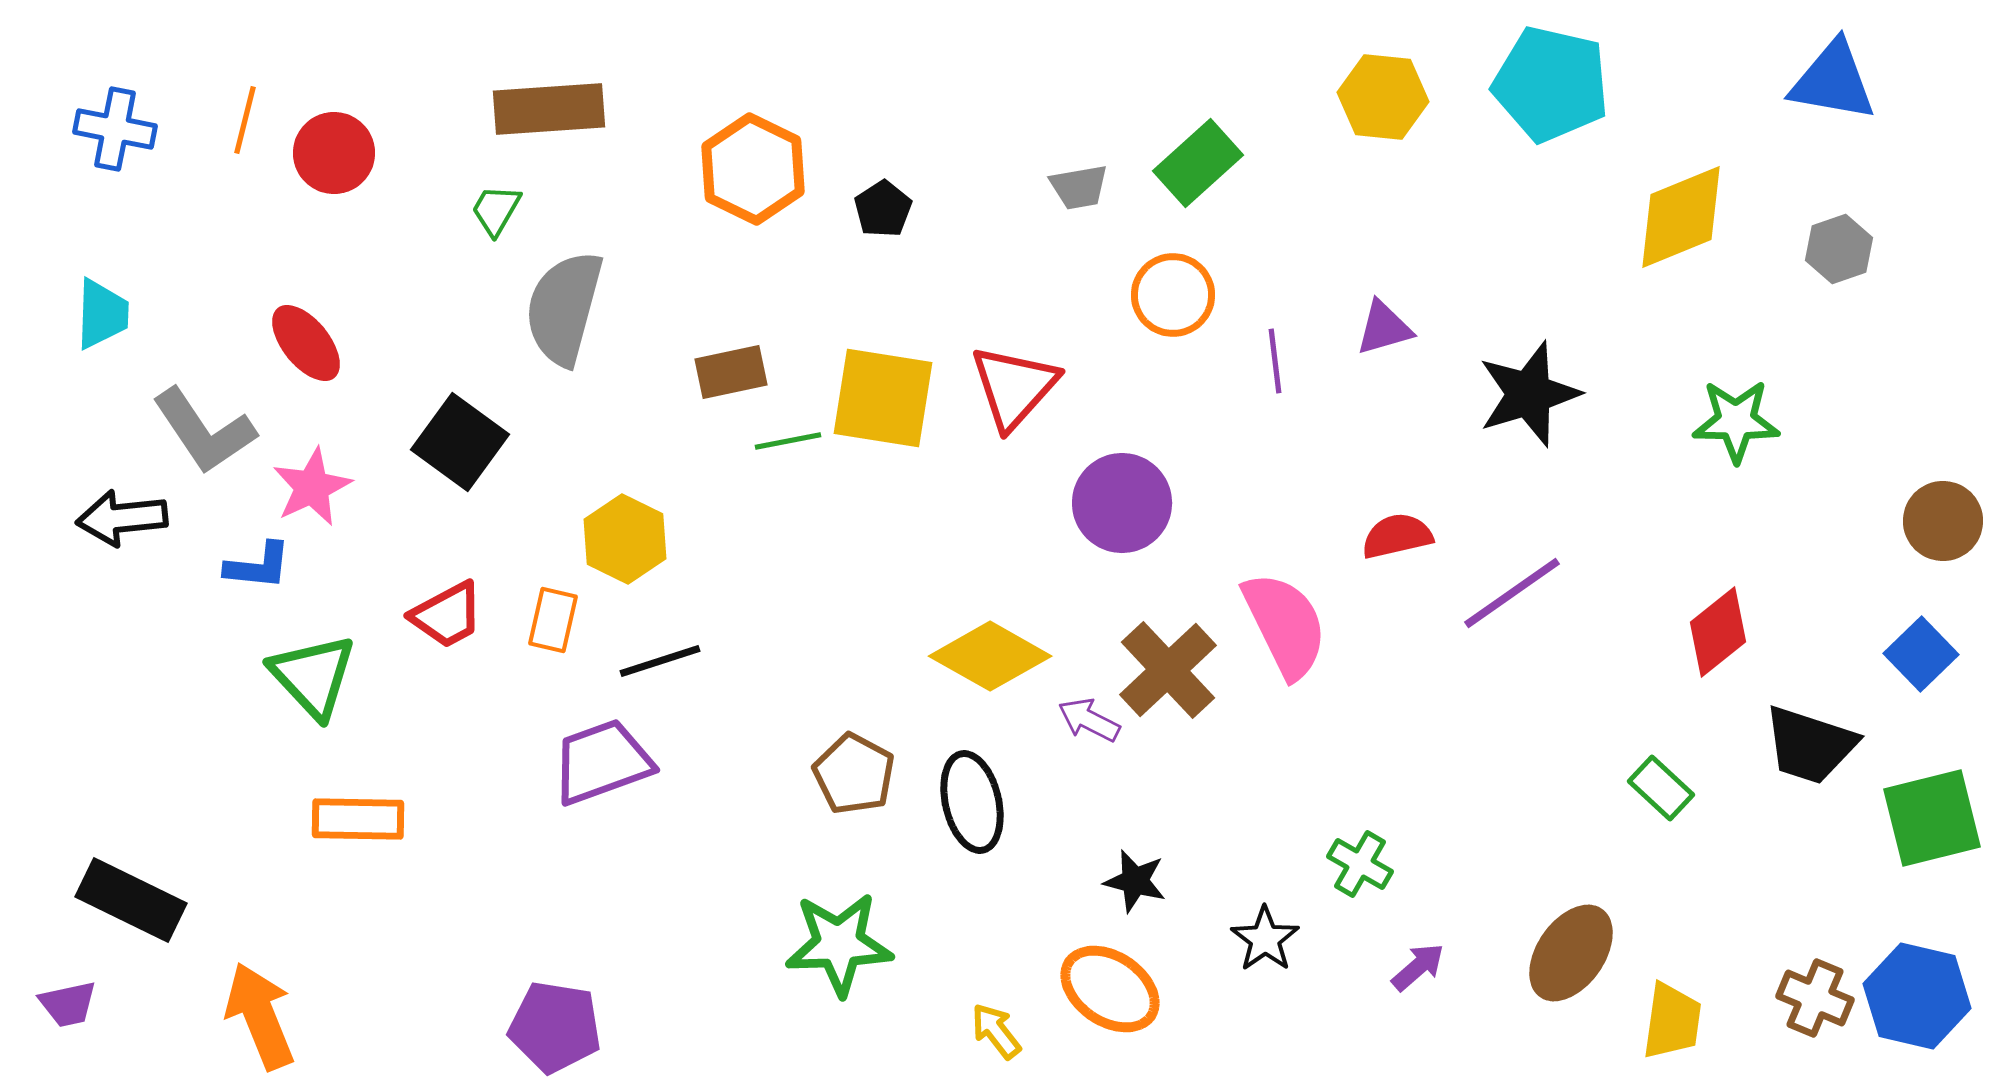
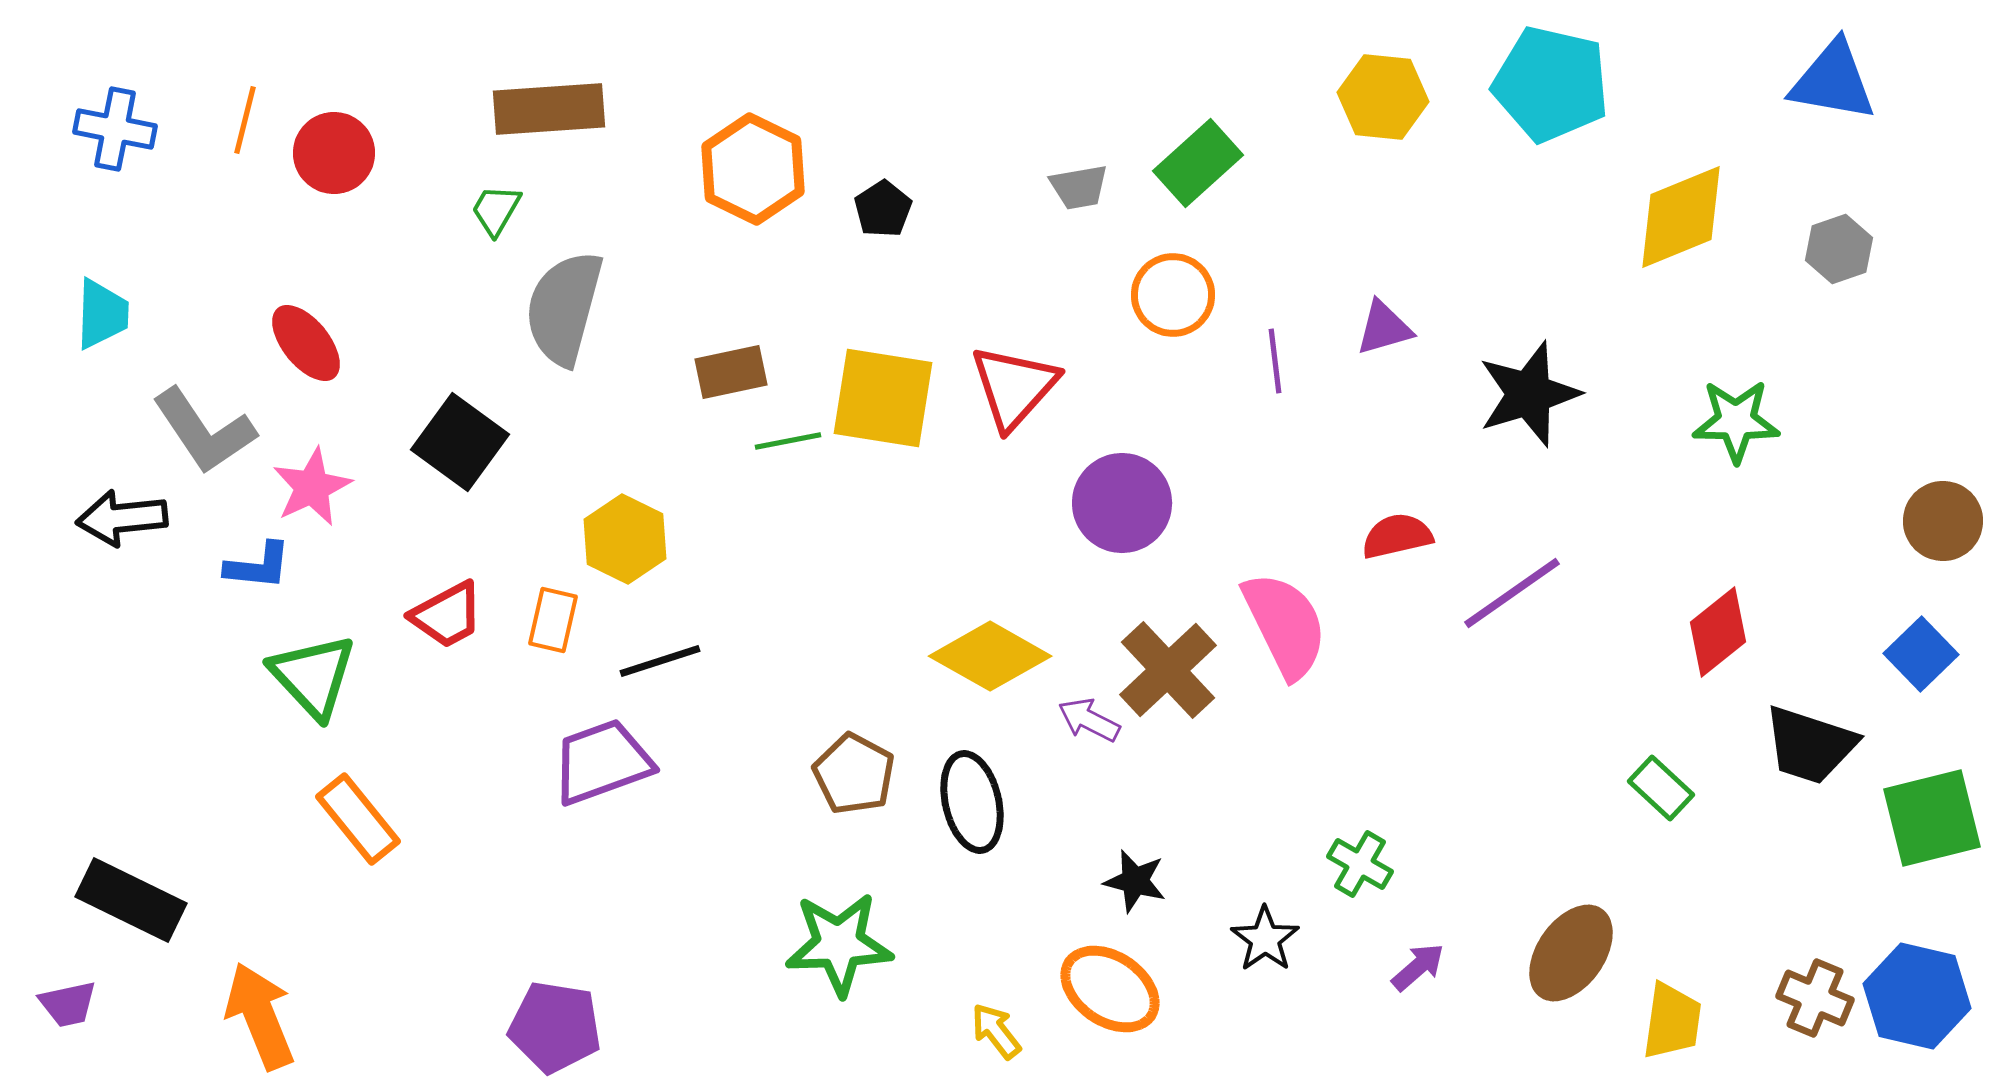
orange rectangle at (358, 819): rotated 50 degrees clockwise
